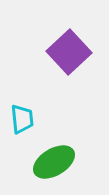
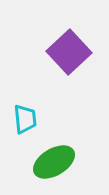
cyan trapezoid: moved 3 px right
